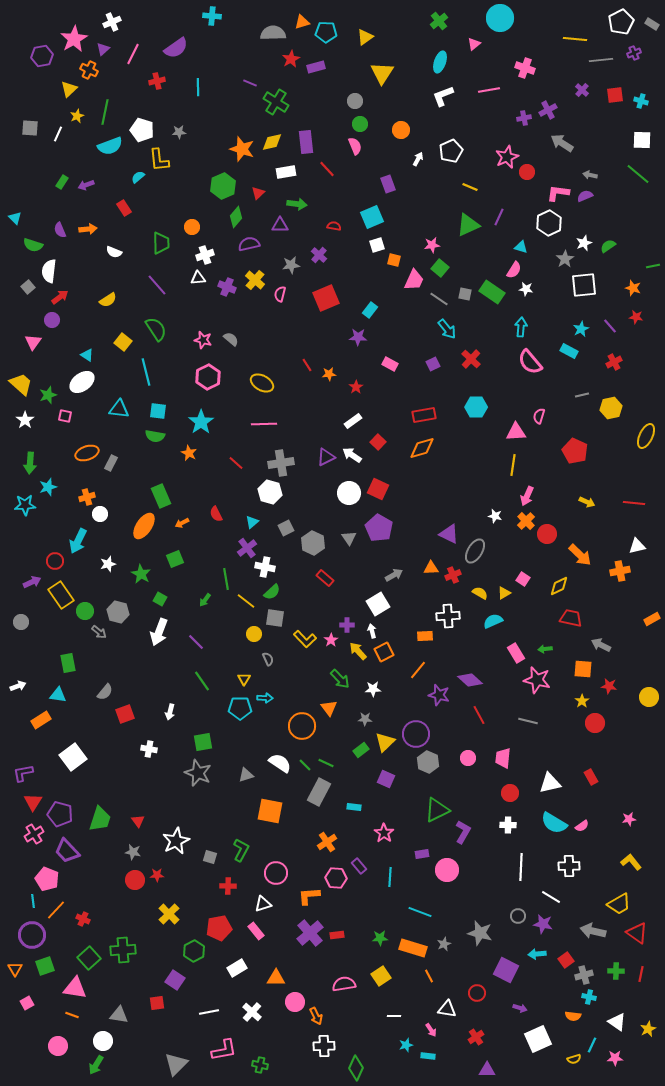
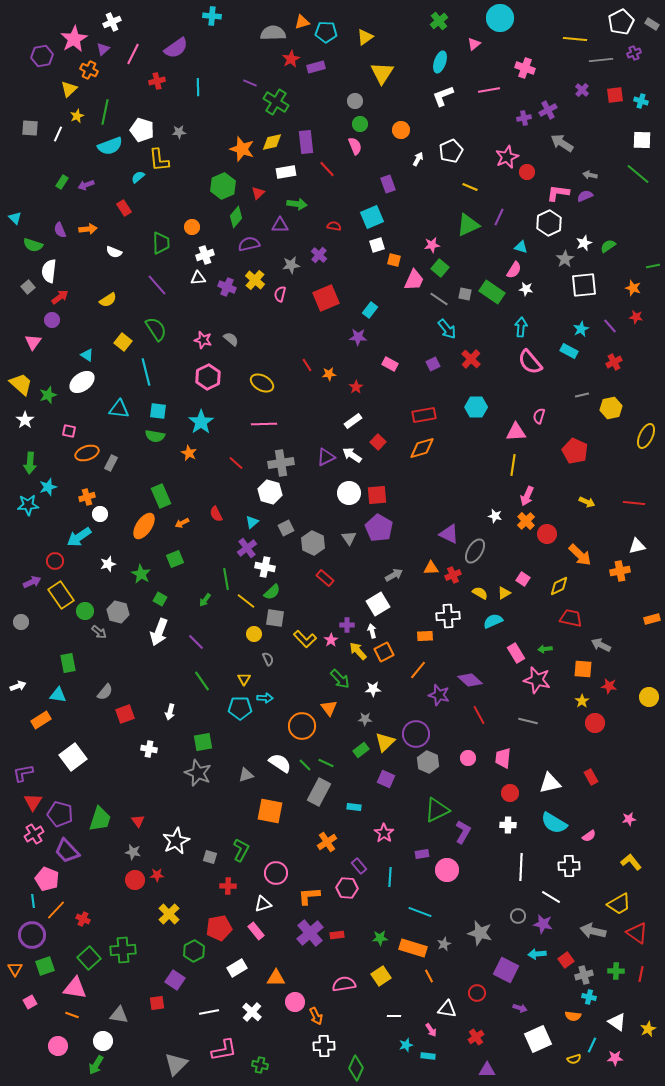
pink square at (65, 416): moved 4 px right, 15 px down
red square at (378, 489): moved 1 px left, 6 px down; rotated 30 degrees counterclockwise
cyan star at (25, 505): moved 3 px right
cyan arrow at (78, 541): moved 1 px right, 4 px up; rotated 30 degrees clockwise
orange rectangle at (652, 619): rotated 14 degrees clockwise
pink semicircle at (582, 826): moved 7 px right, 10 px down
pink hexagon at (336, 878): moved 11 px right, 10 px down
pink square at (27, 1003): moved 3 px right, 1 px up
